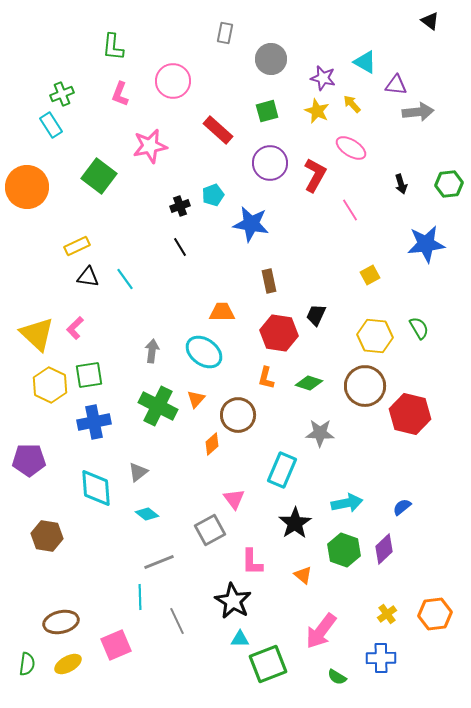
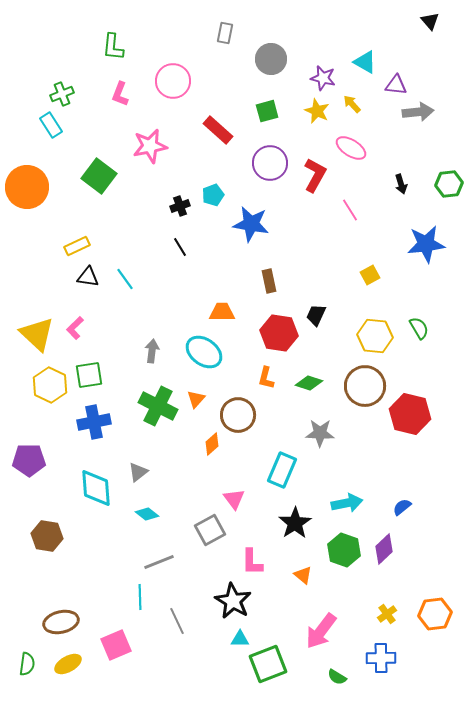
black triangle at (430, 21): rotated 12 degrees clockwise
